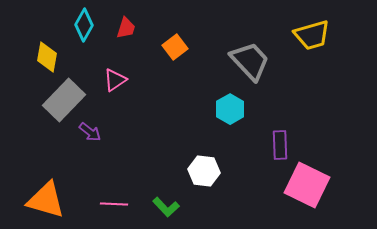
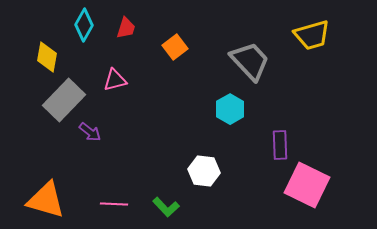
pink triangle: rotated 20 degrees clockwise
